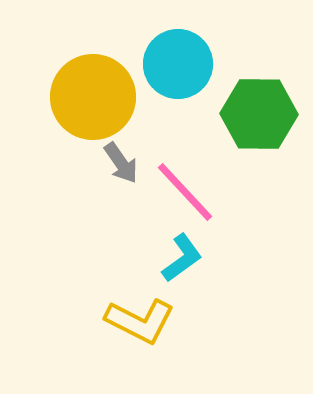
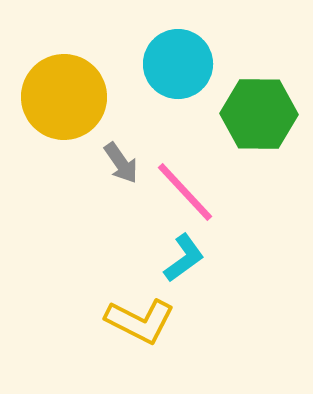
yellow circle: moved 29 px left
cyan L-shape: moved 2 px right
